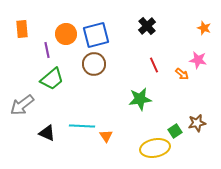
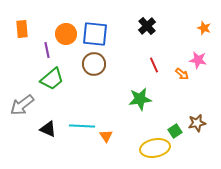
blue square: moved 1 px left, 1 px up; rotated 20 degrees clockwise
black triangle: moved 1 px right, 4 px up
